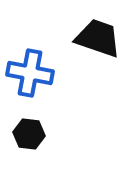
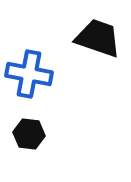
blue cross: moved 1 px left, 1 px down
